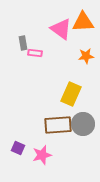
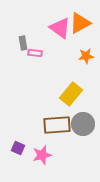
orange triangle: moved 3 px left, 1 px down; rotated 25 degrees counterclockwise
pink triangle: moved 1 px left, 1 px up
yellow rectangle: rotated 15 degrees clockwise
brown rectangle: moved 1 px left
